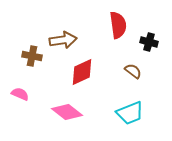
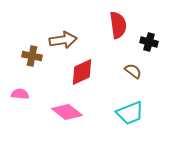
pink semicircle: rotated 18 degrees counterclockwise
